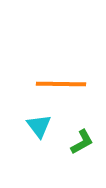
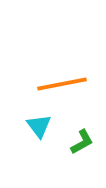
orange line: moved 1 px right; rotated 12 degrees counterclockwise
